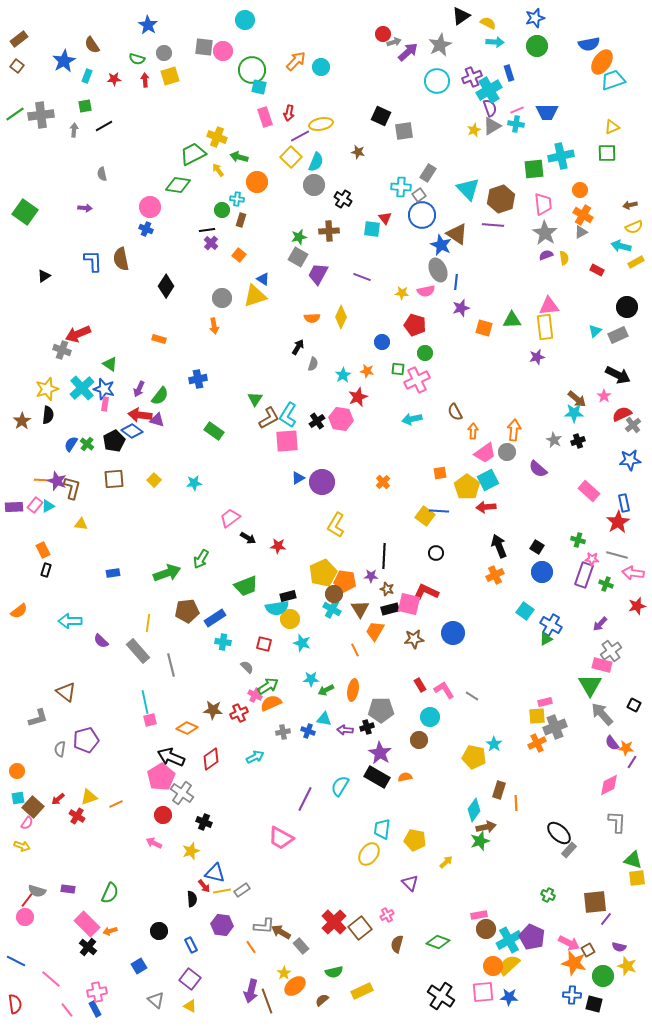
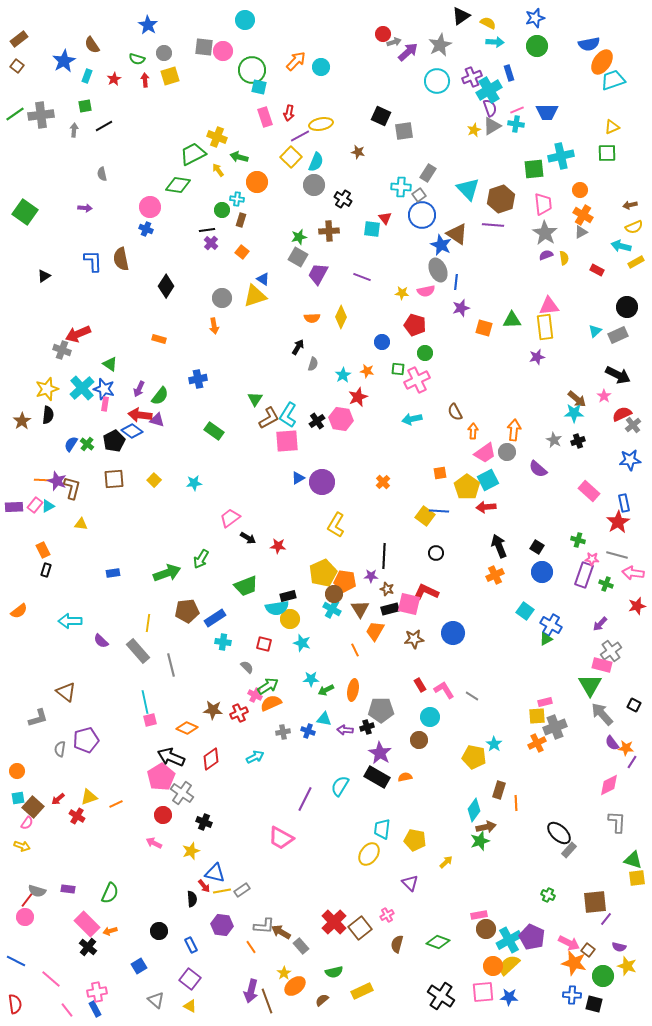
red star at (114, 79): rotated 24 degrees counterclockwise
orange square at (239, 255): moved 3 px right, 3 px up
brown square at (588, 950): rotated 24 degrees counterclockwise
